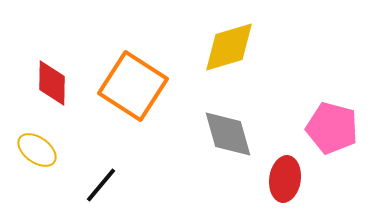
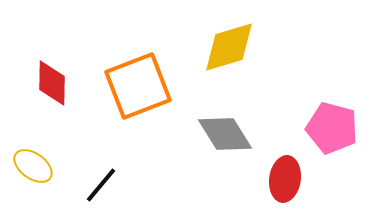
orange square: moved 5 px right; rotated 36 degrees clockwise
gray diamond: moved 3 px left; rotated 16 degrees counterclockwise
yellow ellipse: moved 4 px left, 16 px down
